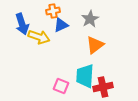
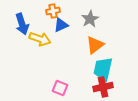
yellow arrow: moved 1 px right, 2 px down
cyan trapezoid: moved 18 px right, 7 px up; rotated 10 degrees clockwise
pink square: moved 1 px left, 2 px down
